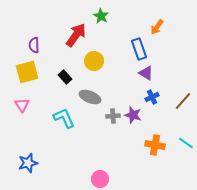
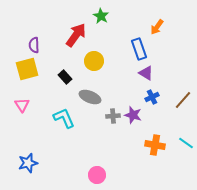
yellow square: moved 3 px up
brown line: moved 1 px up
pink circle: moved 3 px left, 4 px up
